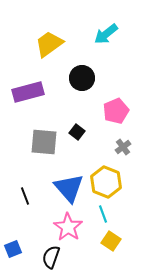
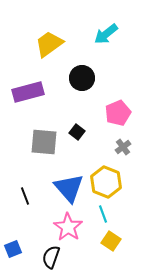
pink pentagon: moved 2 px right, 2 px down
